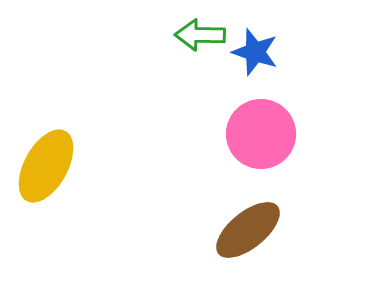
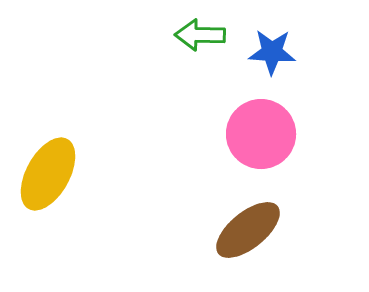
blue star: moved 17 px right; rotated 15 degrees counterclockwise
yellow ellipse: moved 2 px right, 8 px down
